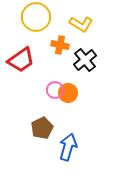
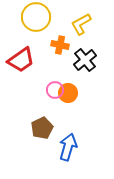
yellow L-shape: rotated 120 degrees clockwise
